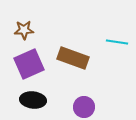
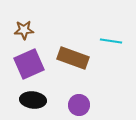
cyan line: moved 6 px left, 1 px up
purple circle: moved 5 px left, 2 px up
